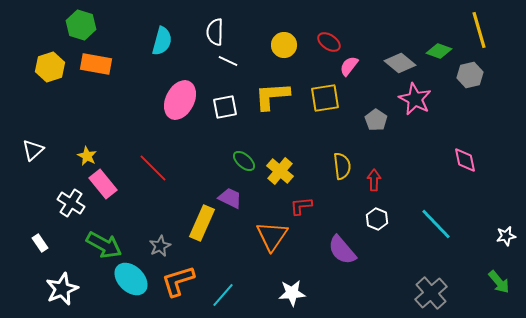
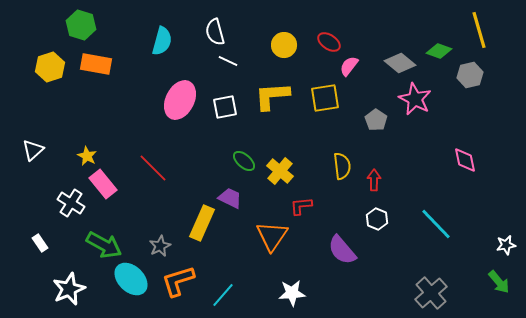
white semicircle at (215, 32): rotated 16 degrees counterclockwise
white star at (506, 236): moved 9 px down
white star at (62, 289): moved 7 px right
